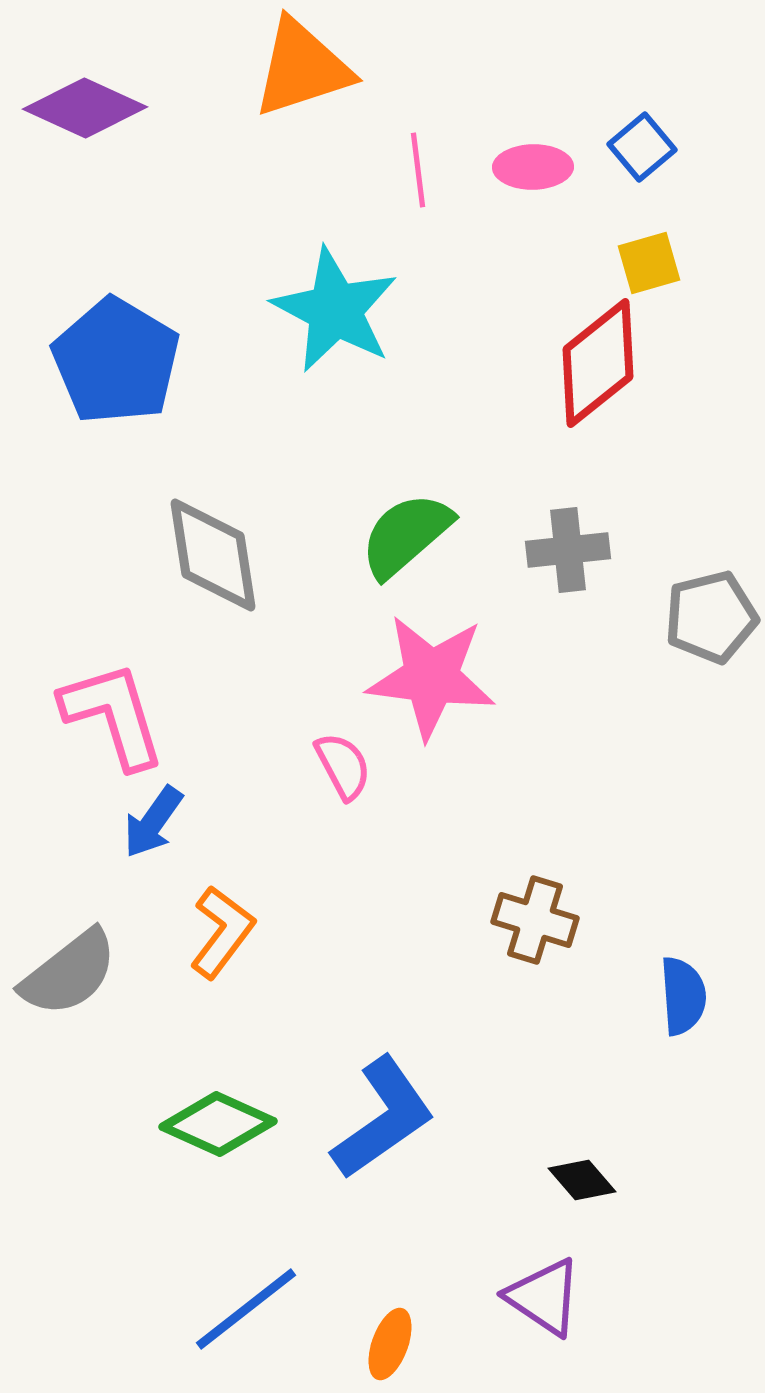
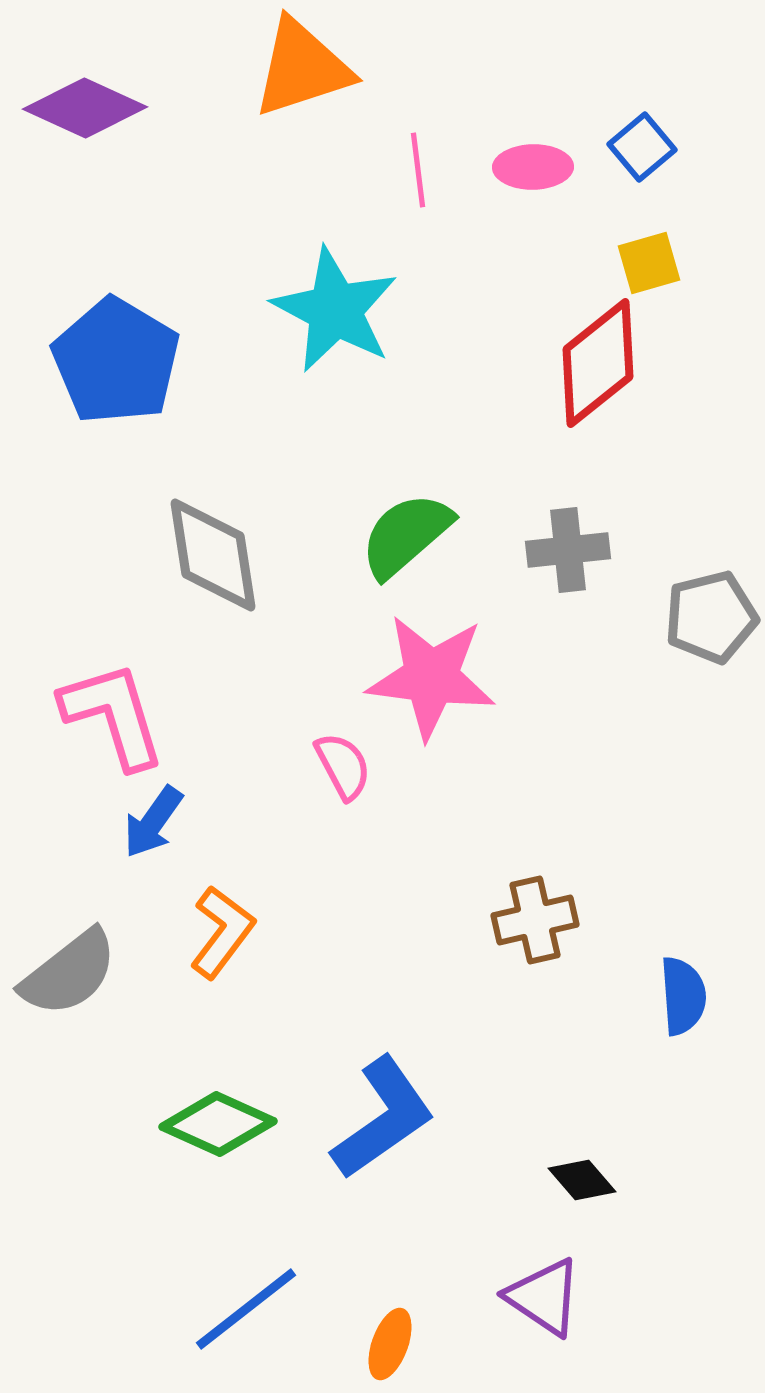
brown cross: rotated 30 degrees counterclockwise
